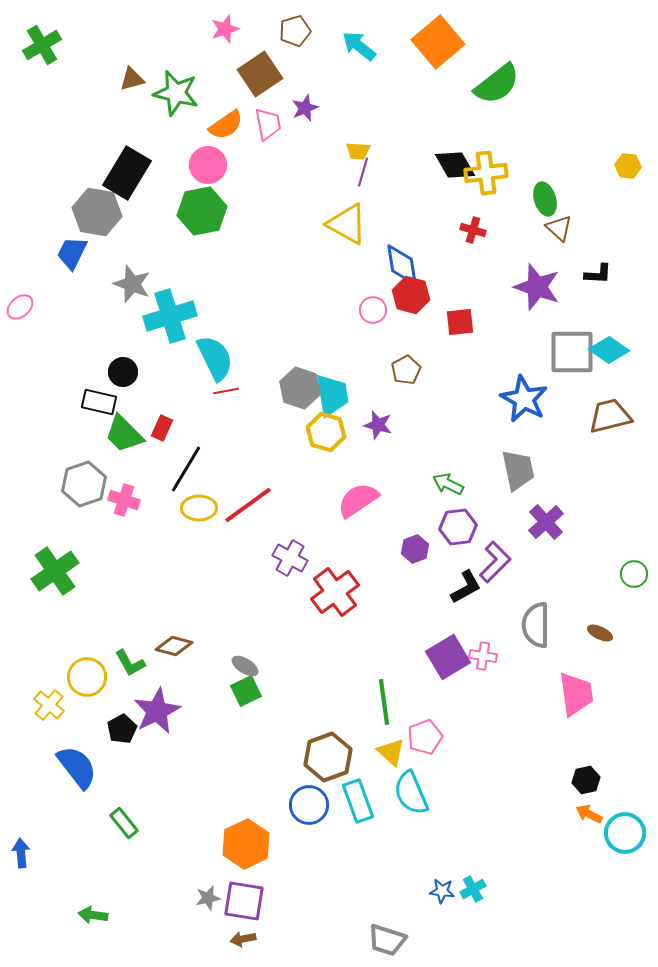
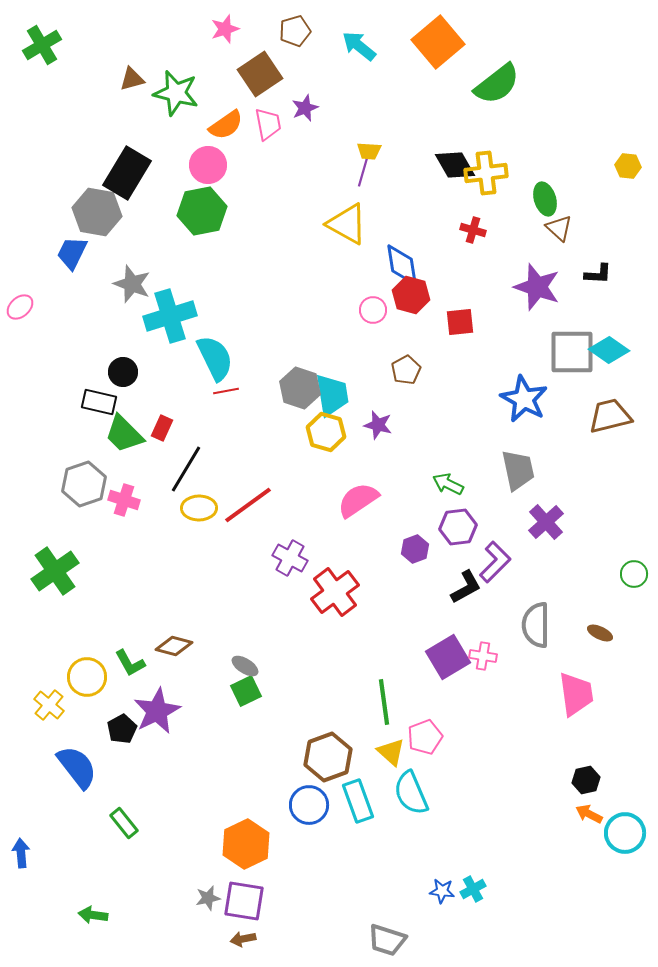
yellow trapezoid at (358, 151): moved 11 px right
